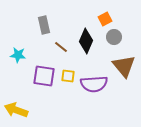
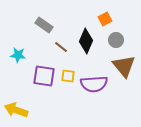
gray rectangle: rotated 42 degrees counterclockwise
gray circle: moved 2 px right, 3 px down
